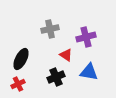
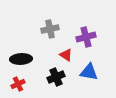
black ellipse: rotated 60 degrees clockwise
